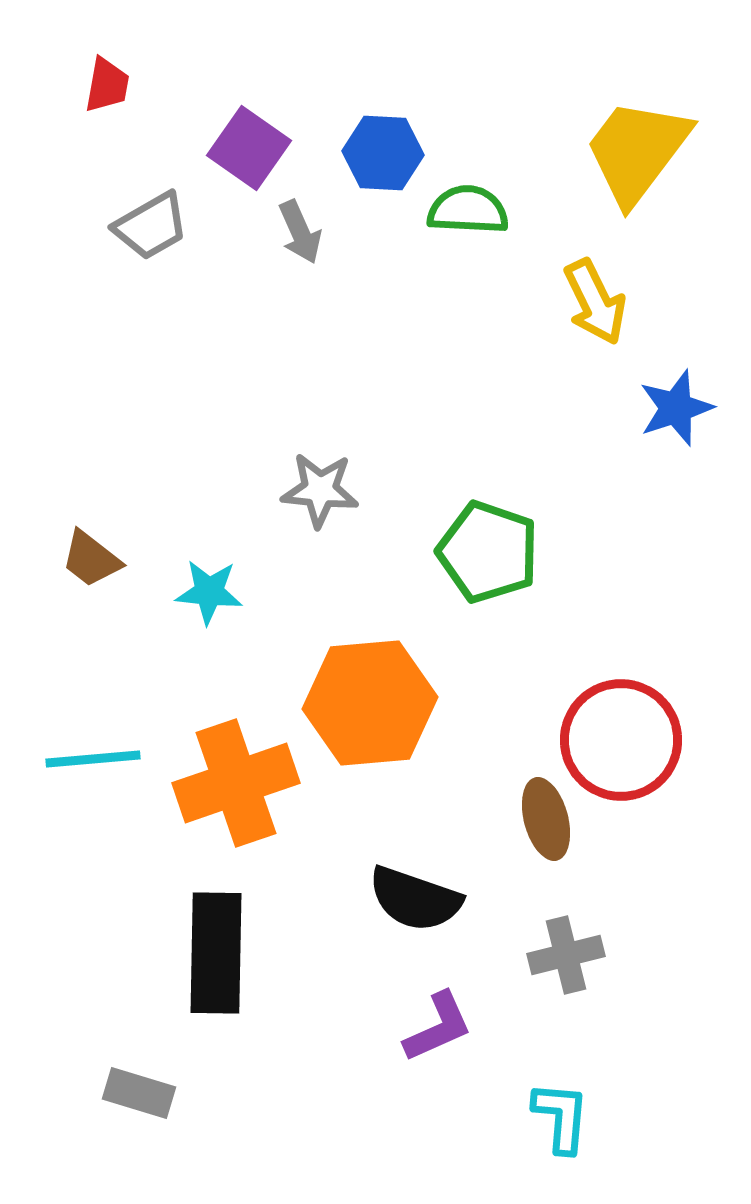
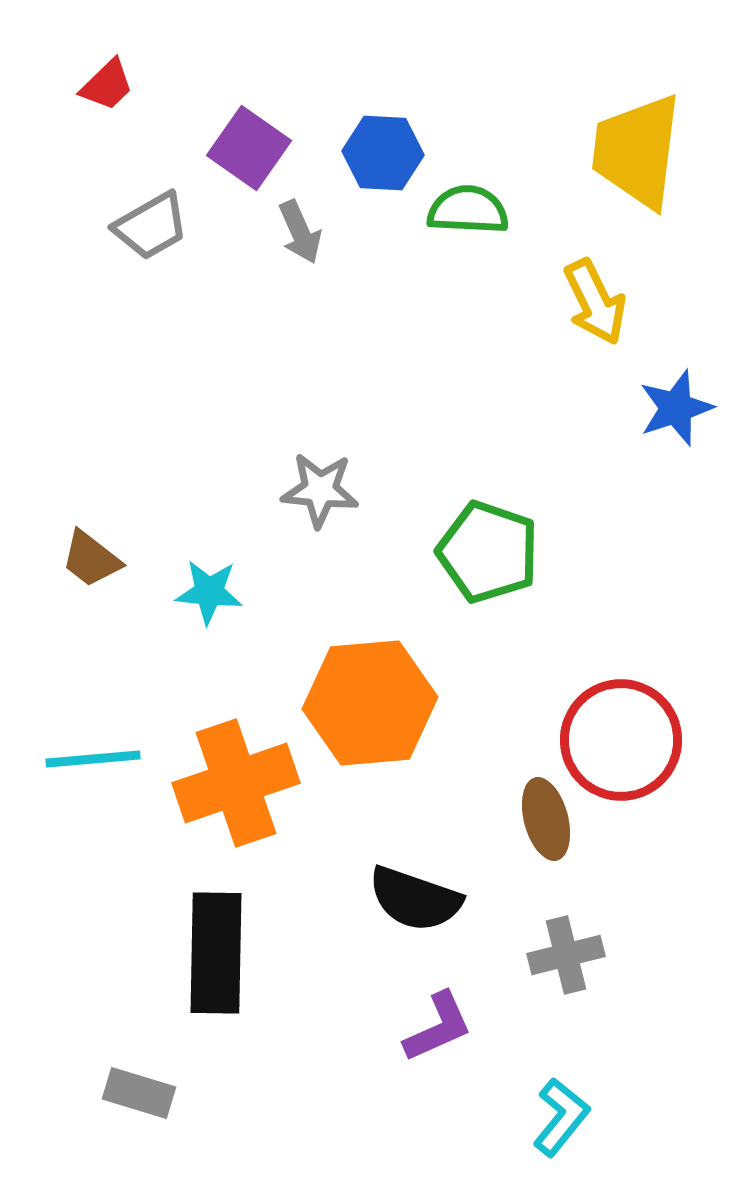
red trapezoid: rotated 36 degrees clockwise
yellow trapezoid: rotated 30 degrees counterclockwise
cyan L-shape: rotated 34 degrees clockwise
